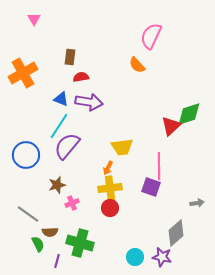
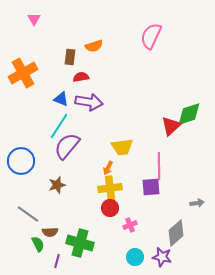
orange semicircle: moved 43 px left, 19 px up; rotated 66 degrees counterclockwise
blue circle: moved 5 px left, 6 px down
purple square: rotated 24 degrees counterclockwise
pink cross: moved 58 px right, 22 px down
